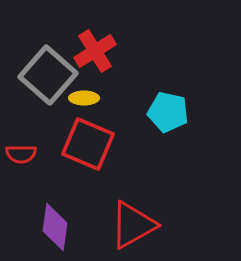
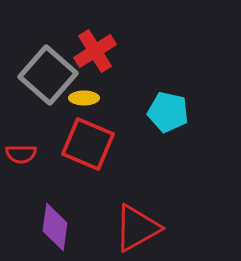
red triangle: moved 4 px right, 3 px down
